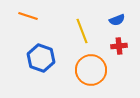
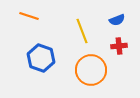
orange line: moved 1 px right
